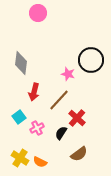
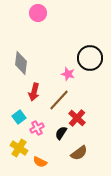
black circle: moved 1 px left, 2 px up
brown semicircle: moved 1 px up
yellow cross: moved 1 px left, 10 px up
